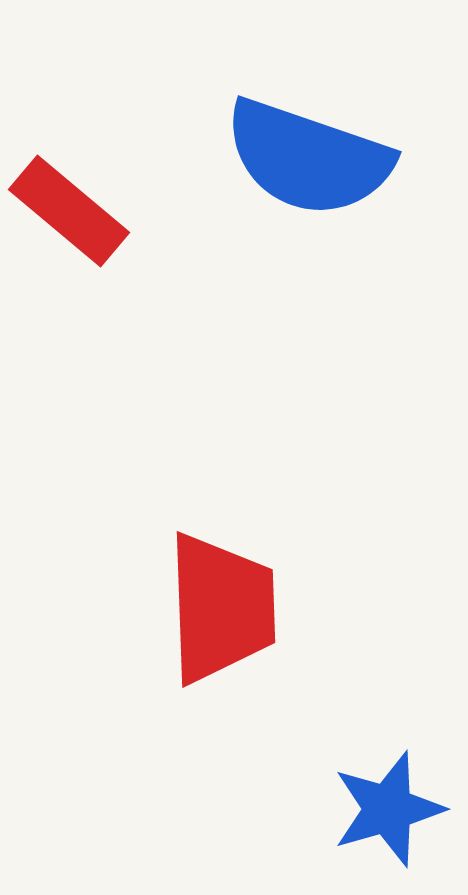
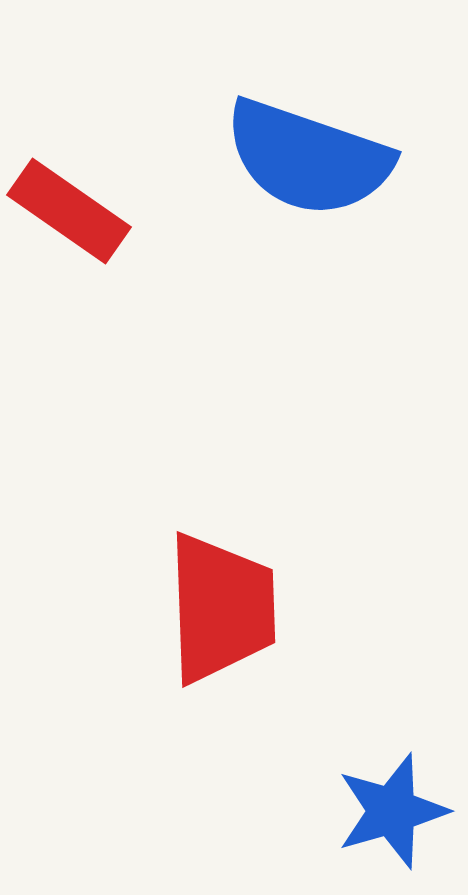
red rectangle: rotated 5 degrees counterclockwise
blue star: moved 4 px right, 2 px down
